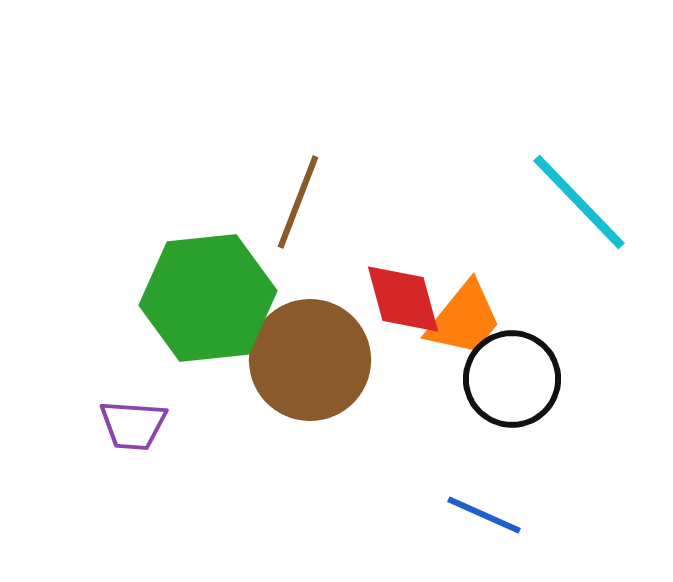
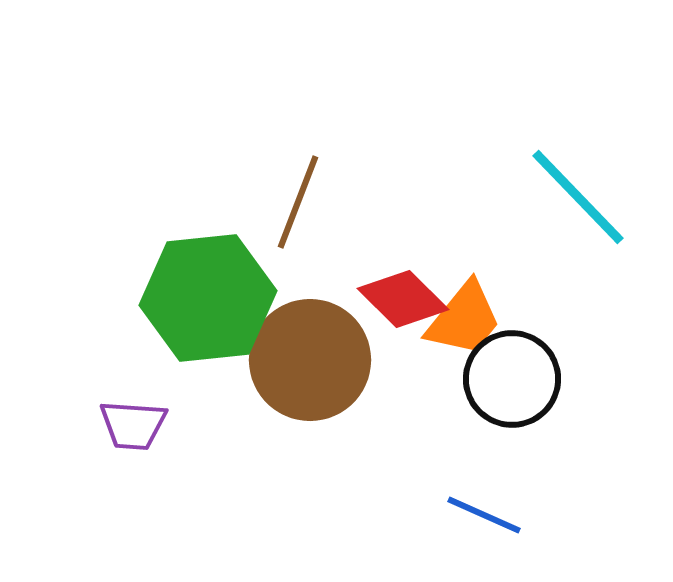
cyan line: moved 1 px left, 5 px up
red diamond: rotated 30 degrees counterclockwise
